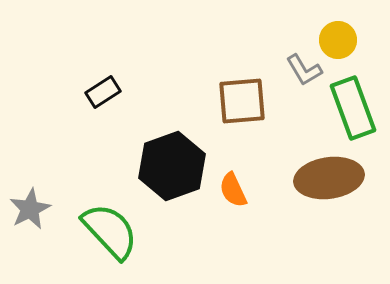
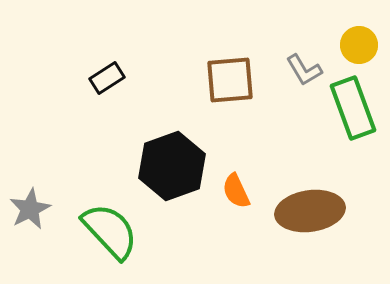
yellow circle: moved 21 px right, 5 px down
black rectangle: moved 4 px right, 14 px up
brown square: moved 12 px left, 21 px up
brown ellipse: moved 19 px left, 33 px down
orange semicircle: moved 3 px right, 1 px down
